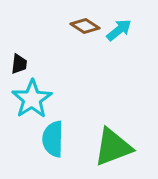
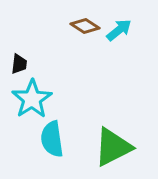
cyan semicircle: moved 1 px left; rotated 9 degrees counterclockwise
green triangle: rotated 6 degrees counterclockwise
